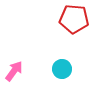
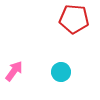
cyan circle: moved 1 px left, 3 px down
